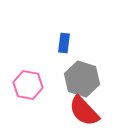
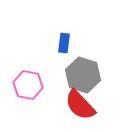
gray hexagon: moved 1 px right, 4 px up
red semicircle: moved 4 px left, 6 px up
